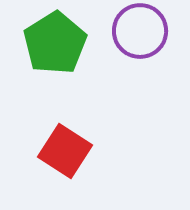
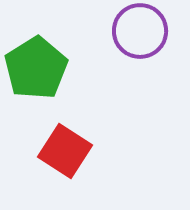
green pentagon: moved 19 px left, 25 px down
